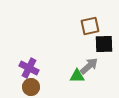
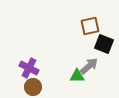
black square: rotated 24 degrees clockwise
brown circle: moved 2 px right
